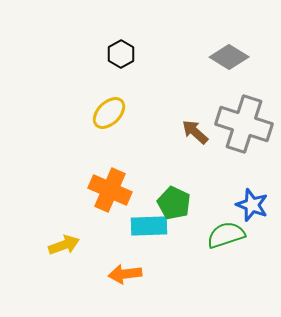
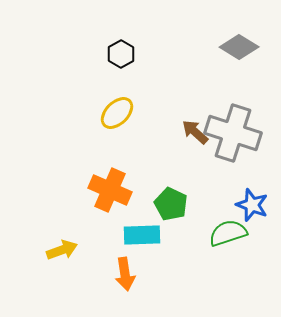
gray diamond: moved 10 px right, 10 px up
yellow ellipse: moved 8 px right
gray cross: moved 11 px left, 9 px down
green pentagon: moved 3 px left, 1 px down
cyan rectangle: moved 7 px left, 9 px down
green semicircle: moved 2 px right, 2 px up
yellow arrow: moved 2 px left, 5 px down
orange arrow: rotated 92 degrees counterclockwise
